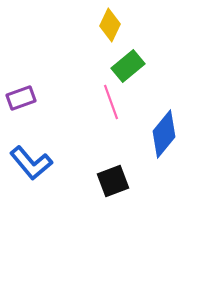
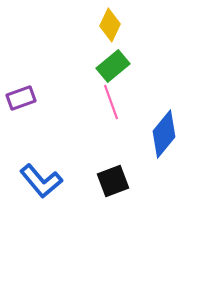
green rectangle: moved 15 px left
blue L-shape: moved 10 px right, 18 px down
